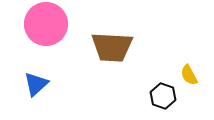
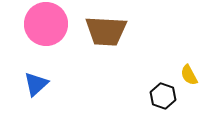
brown trapezoid: moved 6 px left, 16 px up
